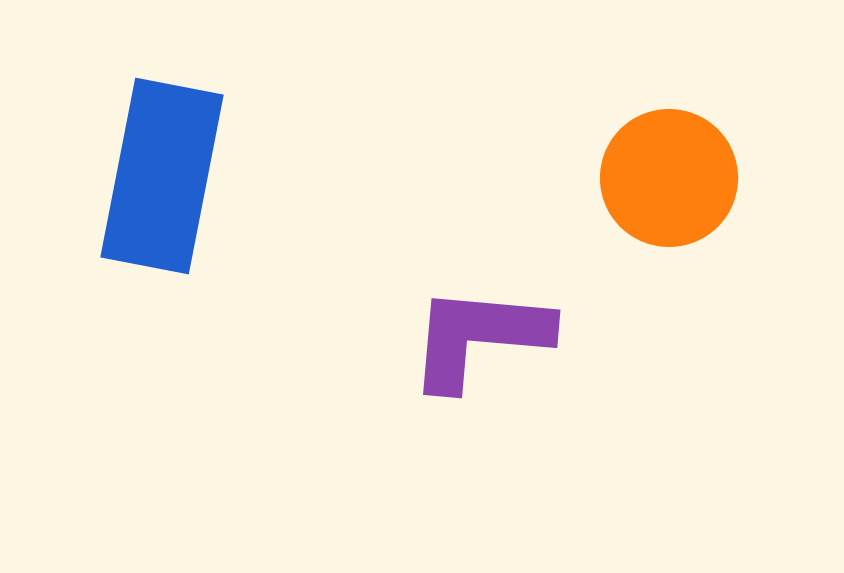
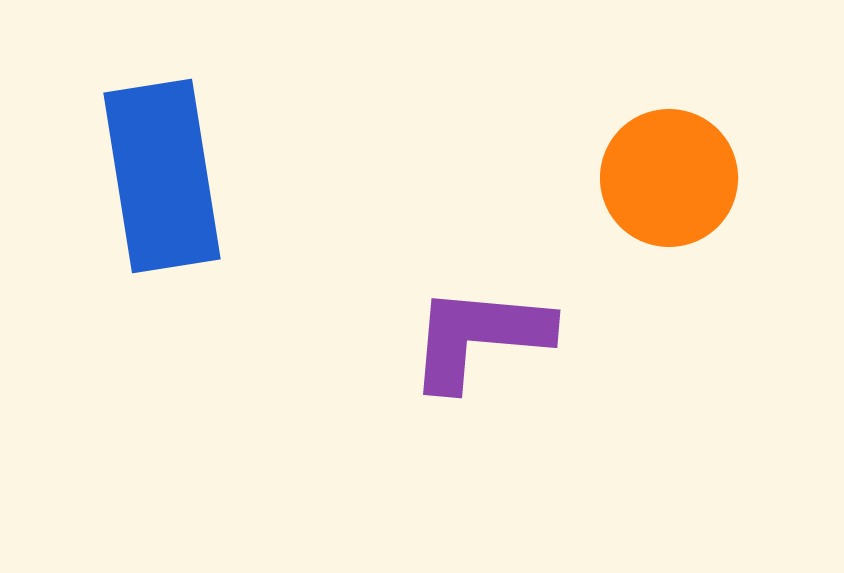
blue rectangle: rotated 20 degrees counterclockwise
